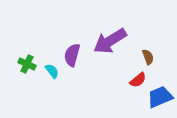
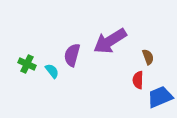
red semicircle: rotated 132 degrees clockwise
